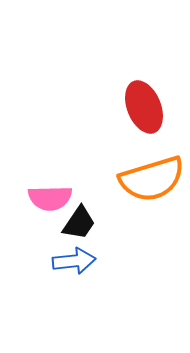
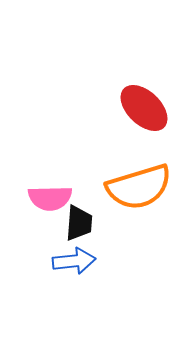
red ellipse: moved 1 px down; rotated 24 degrees counterclockwise
orange semicircle: moved 13 px left, 8 px down
black trapezoid: rotated 30 degrees counterclockwise
